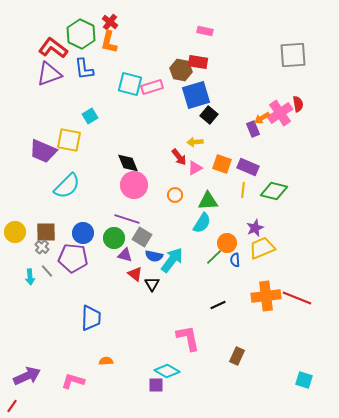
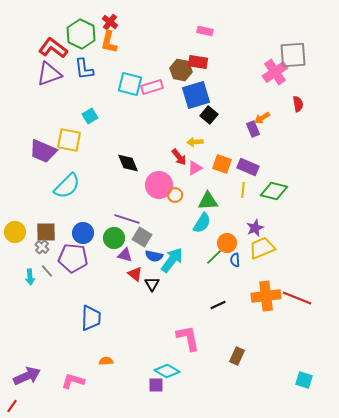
pink cross at (280, 113): moved 5 px left, 41 px up
pink circle at (134, 185): moved 25 px right
